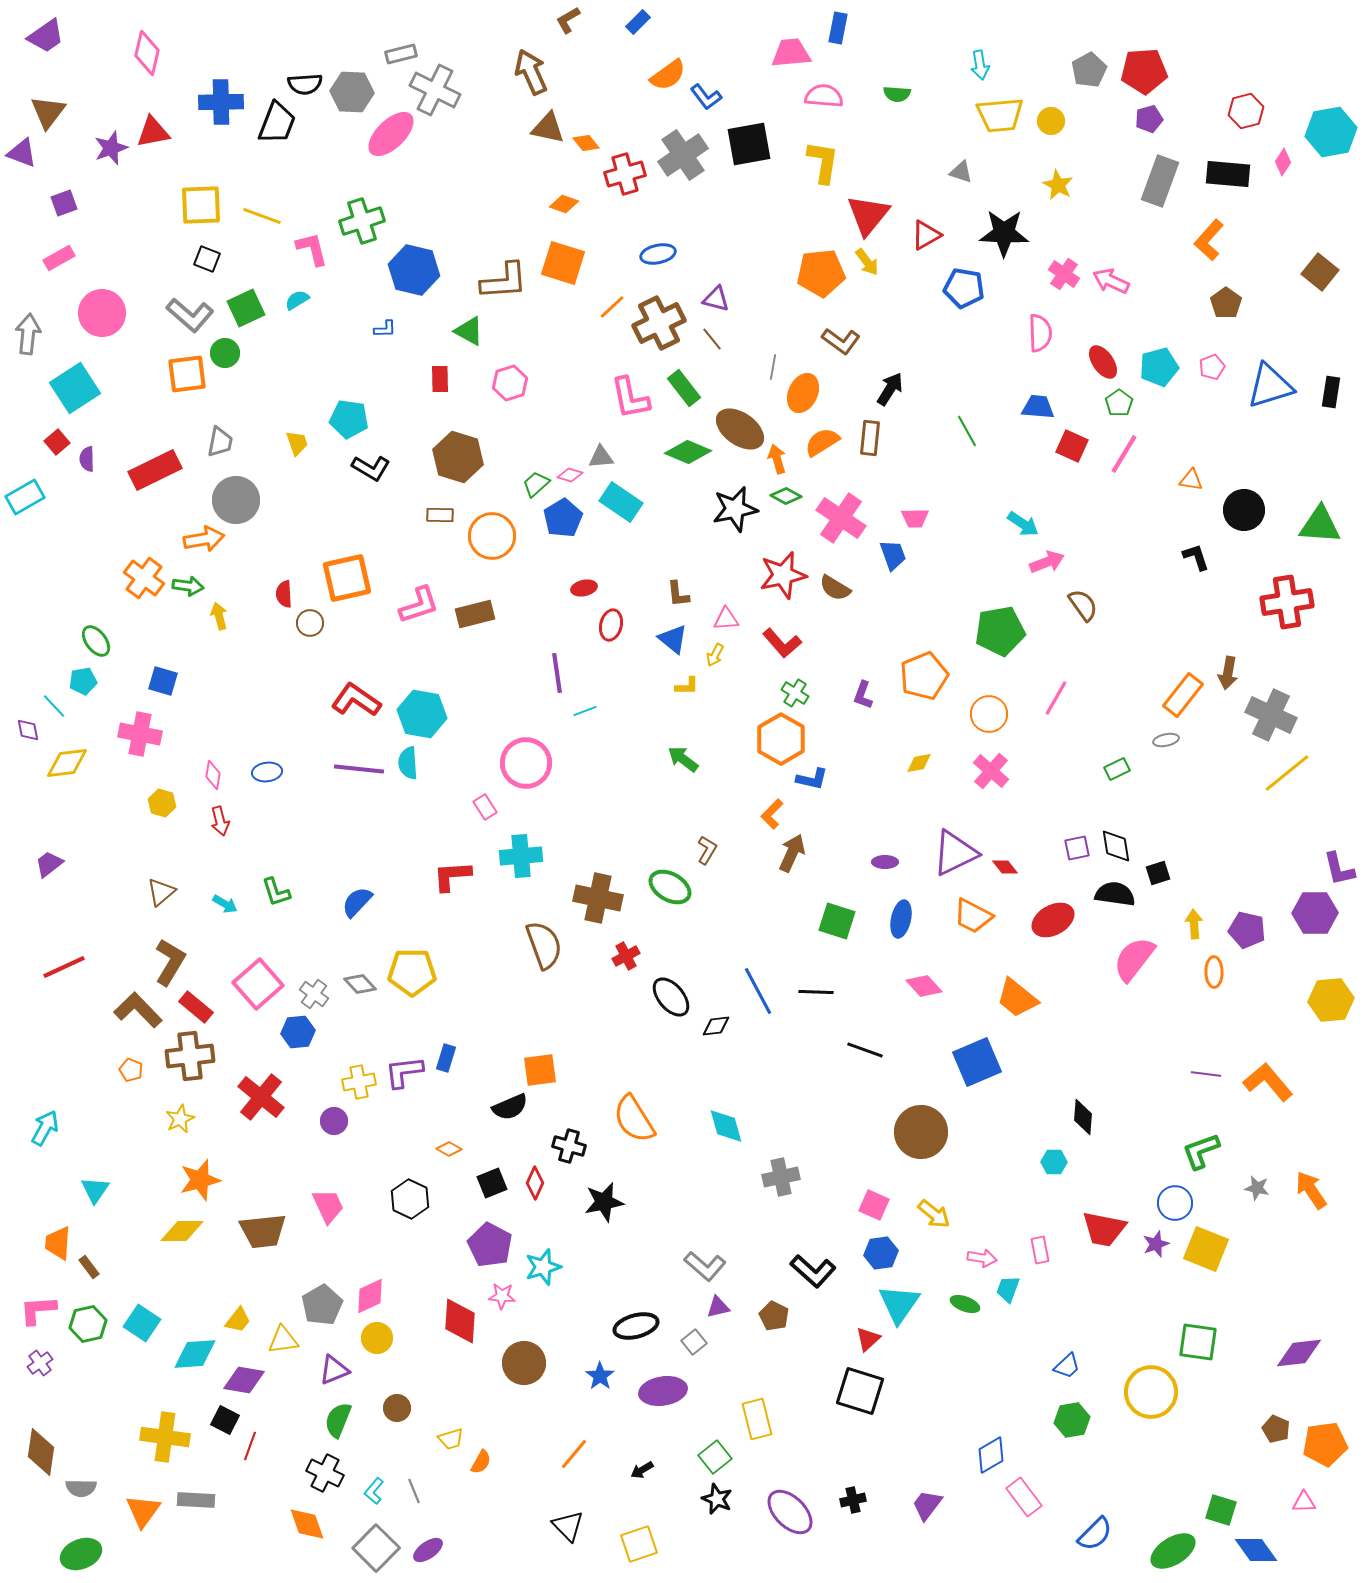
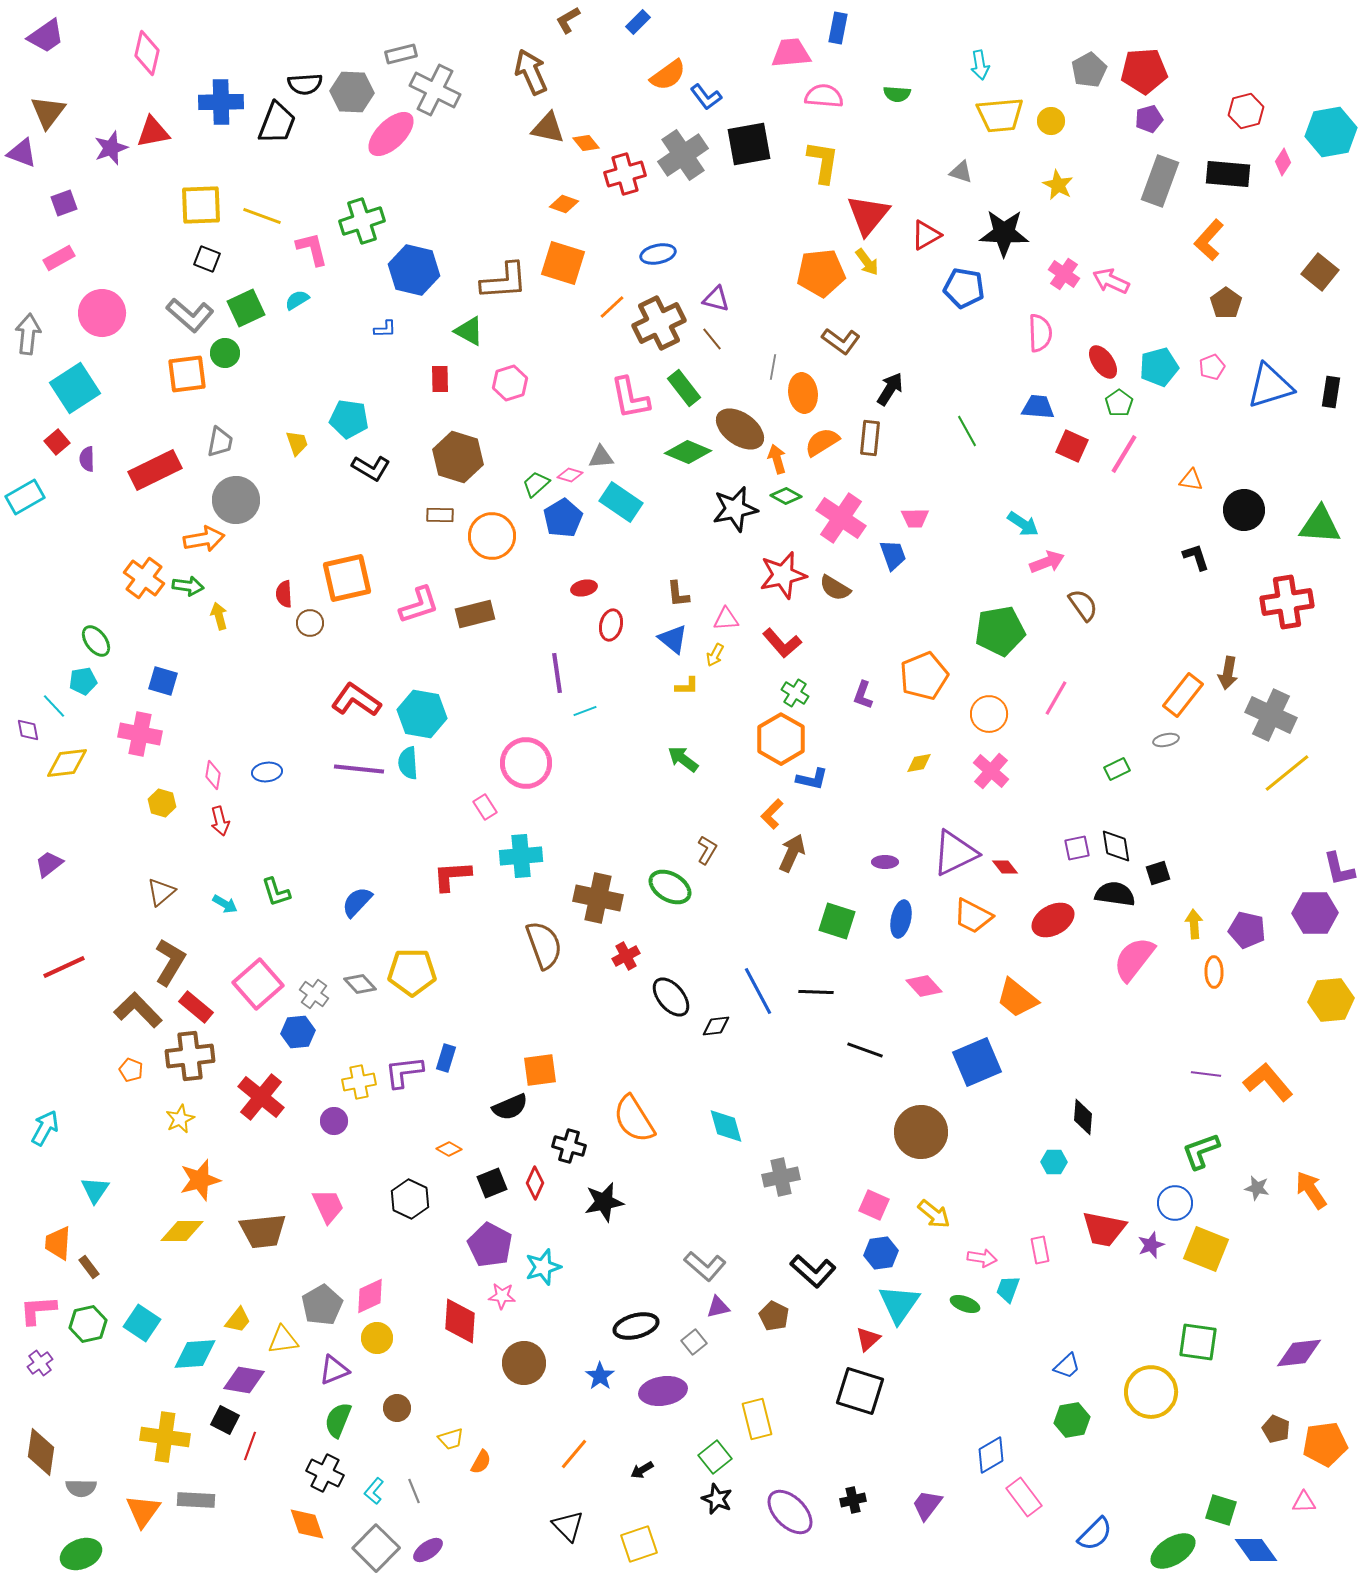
orange ellipse at (803, 393): rotated 33 degrees counterclockwise
purple star at (1156, 1244): moved 5 px left, 1 px down
